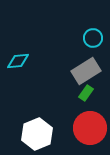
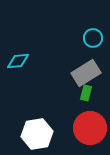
gray rectangle: moved 2 px down
green rectangle: rotated 21 degrees counterclockwise
white hexagon: rotated 12 degrees clockwise
